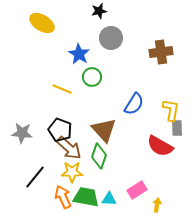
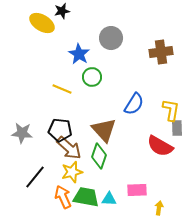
black star: moved 37 px left
black pentagon: rotated 15 degrees counterclockwise
yellow star: rotated 15 degrees counterclockwise
pink rectangle: rotated 30 degrees clockwise
yellow arrow: moved 2 px right, 3 px down
